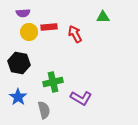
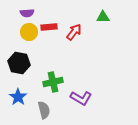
purple semicircle: moved 4 px right
red arrow: moved 1 px left, 2 px up; rotated 66 degrees clockwise
